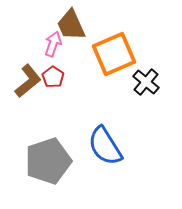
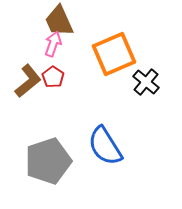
brown trapezoid: moved 12 px left, 4 px up
